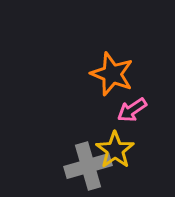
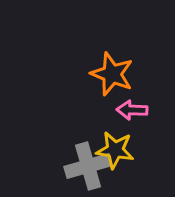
pink arrow: rotated 36 degrees clockwise
yellow star: rotated 27 degrees counterclockwise
